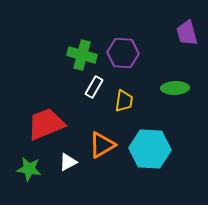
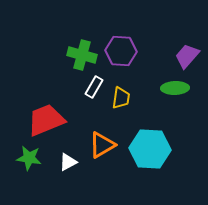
purple trapezoid: moved 23 px down; rotated 56 degrees clockwise
purple hexagon: moved 2 px left, 2 px up
yellow trapezoid: moved 3 px left, 3 px up
red trapezoid: moved 4 px up
green star: moved 11 px up
